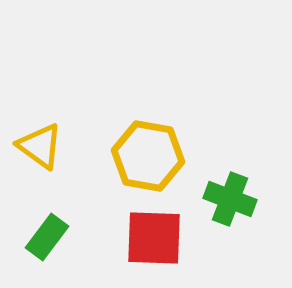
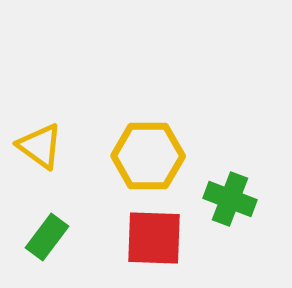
yellow hexagon: rotated 10 degrees counterclockwise
